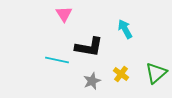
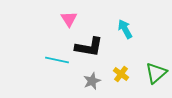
pink triangle: moved 5 px right, 5 px down
